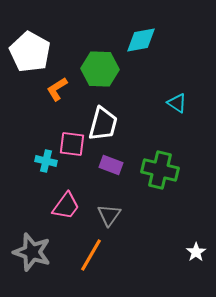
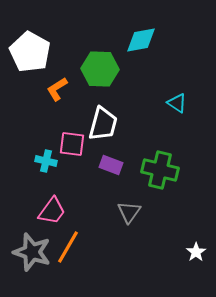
pink trapezoid: moved 14 px left, 5 px down
gray triangle: moved 20 px right, 3 px up
orange line: moved 23 px left, 8 px up
